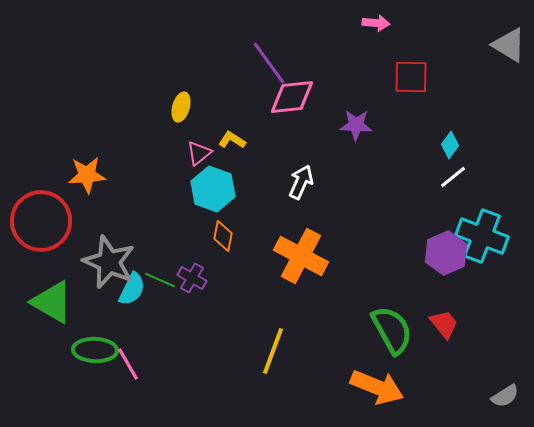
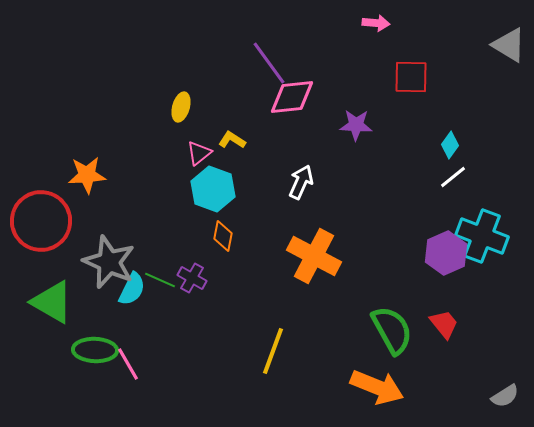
orange cross: moved 13 px right
